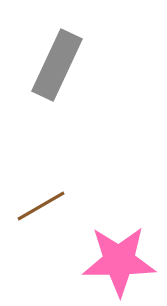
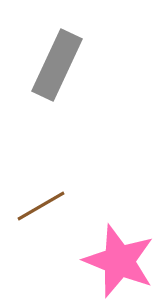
pink star: rotated 22 degrees clockwise
